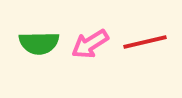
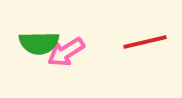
pink arrow: moved 24 px left, 8 px down
